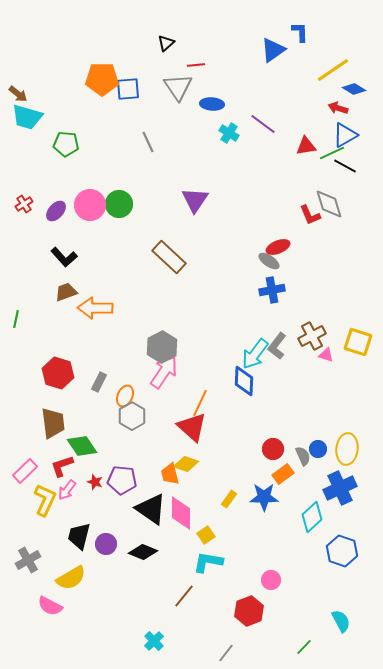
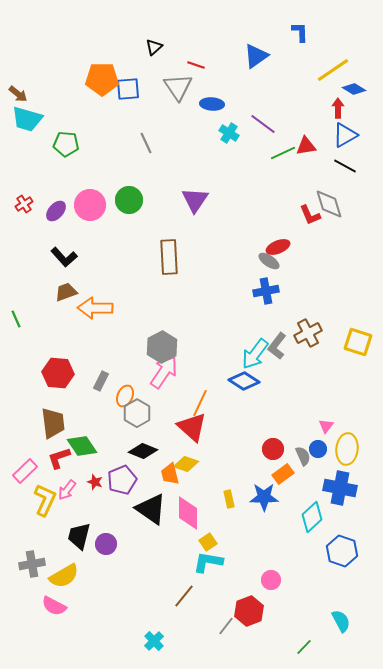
black triangle at (166, 43): moved 12 px left, 4 px down
blue triangle at (273, 50): moved 17 px left, 6 px down
red line at (196, 65): rotated 24 degrees clockwise
red arrow at (338, 108): rotated 72 degrees clockwise
cyan trapezoid at (27, 117): moved 2 px down
gray line at (148, 142): moved 2 px left, 1 px down
green line at (332, 153): moved 49 px left
green circle at (119, 204): moved 10 px right, 4 px up
brown rectangle at (169, 257): rotated 44 degrees clockwise
blue cross at (272, 290): moved 6 px left, 1 px down
green line at (16, 319): rotated 36 degrees counterclockwise
brown cross at (312, 336): moved 4 px left, 3 px up
pink triangle at (326, 355): moved 71 px down; rotated 49 degrees clockwise
red hexagon at (58, 373): rotated 12 degrees counterclockwise
blue diamond at (244, 381): rotated 60 degrees counterclockwise
gray rectangle at (99, 382): moved 2 px right, 1 px up
gray hexagon at (132, 416): moved 5 px right, 3 px up
red L-shape at (62, 466): moved 3 px left, 8 px up
purple pentagon at (122, 480): rotated 28 degrees counterclockwise
blue cross at (340, 488): rotated 36 degrees clockwise
yellow rectangle at (229, 499): rotated 48 degrees counterclockwise
pink diamond at (181, 513): moved 7 px right
yellow square at (206, 535): moved 2 px right, 7 px down
black diamond at (143, 552): moved 101 px up
gray cross at (28, 560): moved 4 px right, 4 px down; rotated 20 degrees clockwise
yellow semicircle at (71, 578): moved 7 px left, 2 px up
pink semicircle at (50, 606): moved 4 px right
gray line at (226, 653): moved 27 px up
